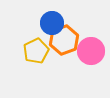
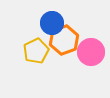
pink circle: moved 1 px down
